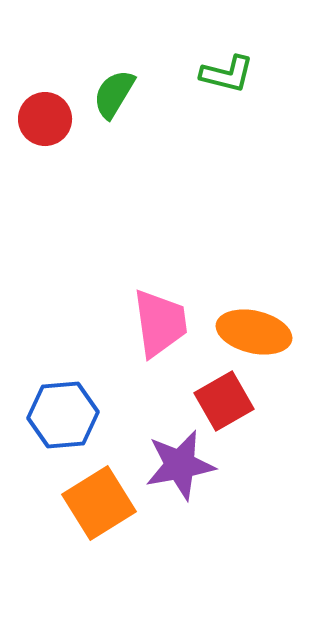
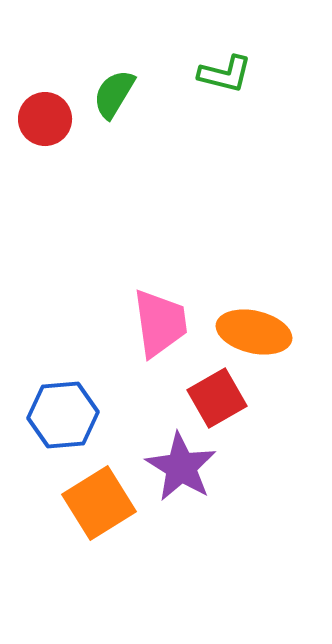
green L-shape: moved 2 px left
red square: moved 7 px left, 3 px up
purple star: moved 1 px right, 2 px down; rotated 30 degrees counterclockwise
